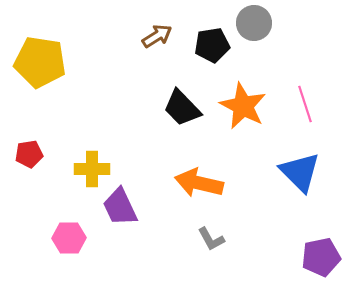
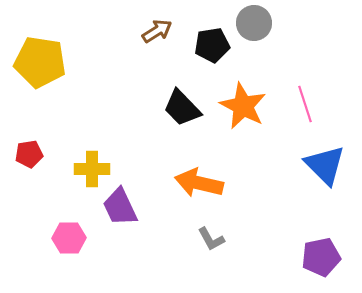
brown arrow: moved 5 px up
blue triangle: moved 25 px right, 7 px up
